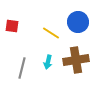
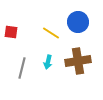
red square: moved 1 px left, 6 px down
brown cross: moved 2 px right, 1 px down
